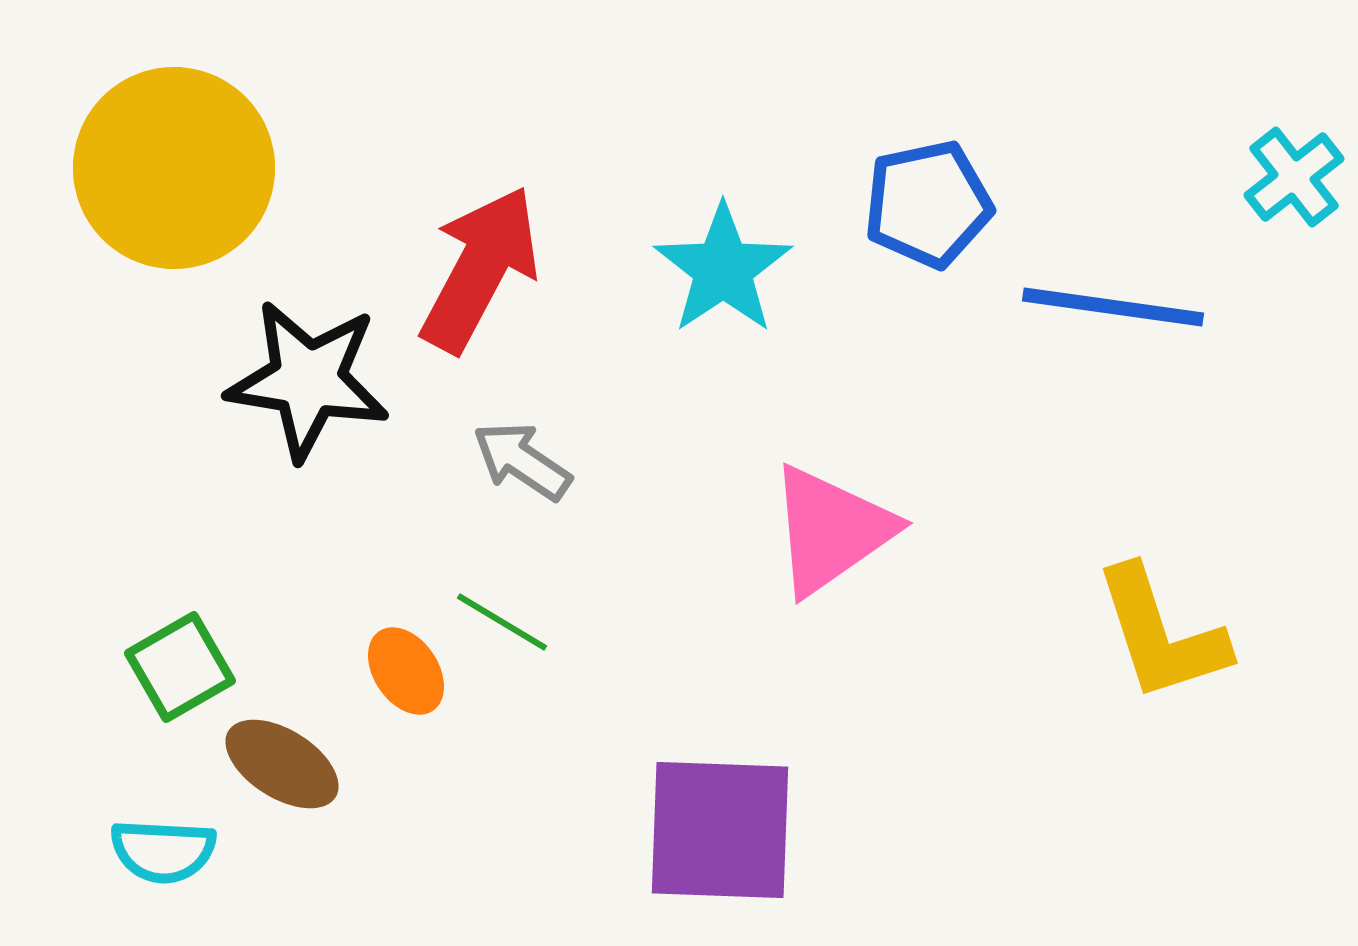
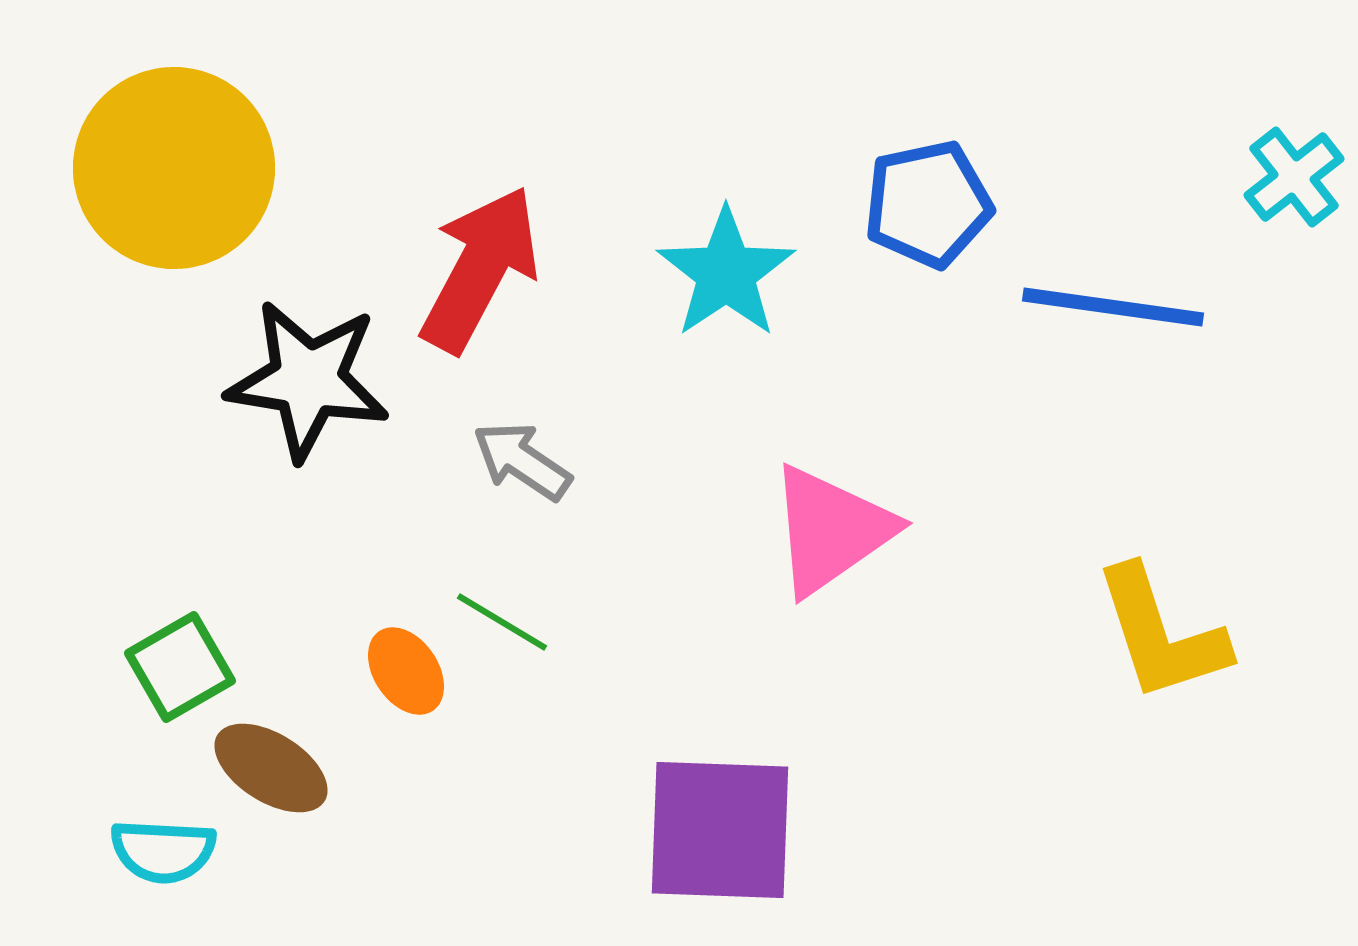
cyan star: moved 3 px right, 4 px down
brown ellipse: moved 11 px left, 4 px down
